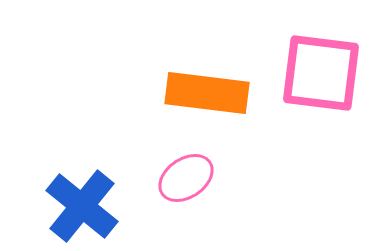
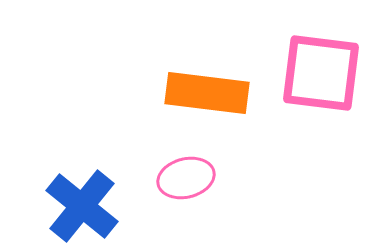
pink ellipse: rotated 20 degrees clockwise
